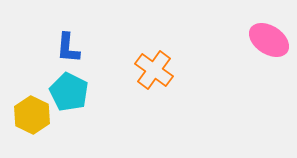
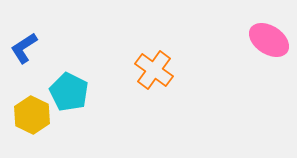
blue L-shape: moved 44 px left; rotated 52 degrees clockwise
